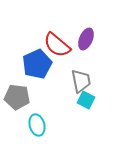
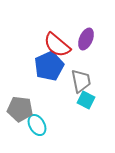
blue pentagon: moved 12 px right, 2 px down
gray pentagon: moved 3 px right, 12 px down
cyan ellipse: rotated 15 degrees counterclockwise
